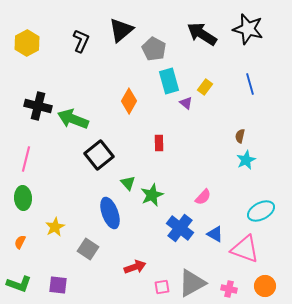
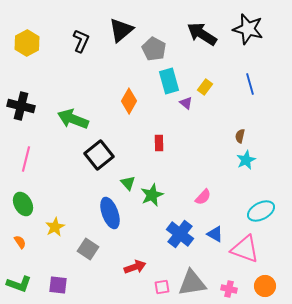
black cross: moved 17 px left
green ellipse: moved 6 px down; rotated 25 degrees counterclockwise
blue cross: moved 6 px down
orange semicircle: rotated 120 degrees clockwise
gray triangle: rotated 20 degrees clockwise
